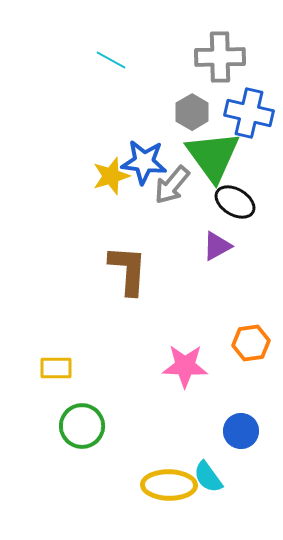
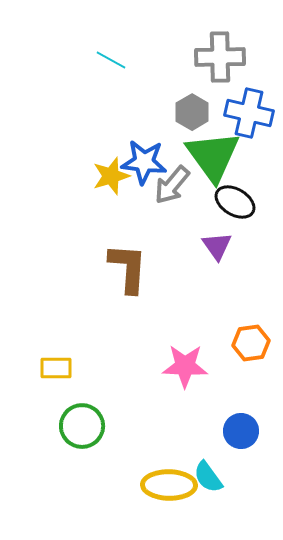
purple triangle: rotated 36 degrees counterclockwise
brown L-shape: moved 2 px up
